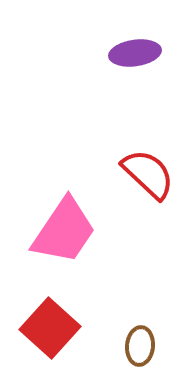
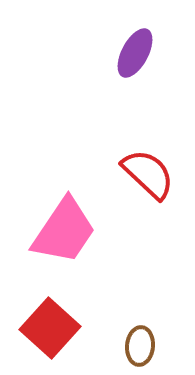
purple ellipse: rotated 54 degrees counterclockwise
